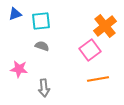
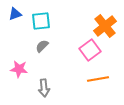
gray semicircle: rotated 64 degrees counterclockwise
